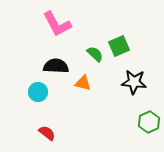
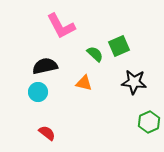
pink L-shape: moved 4 px right, 2 px down
black semicircle: moved 11 px left; rotated 15 degrees counterclockwise
orange triangle: moved 1 px right
